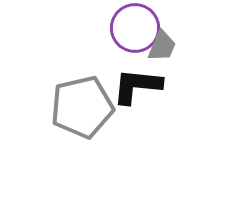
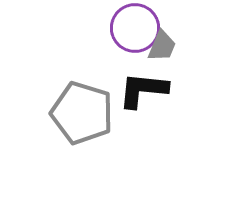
black L-shape: moved 6 px right, 4 px down
gray pentagon: moved 6 px down; rotated 30 degrees clockwise
